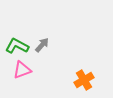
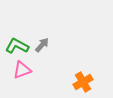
orange cross: moved 1 px left, 2 px down
